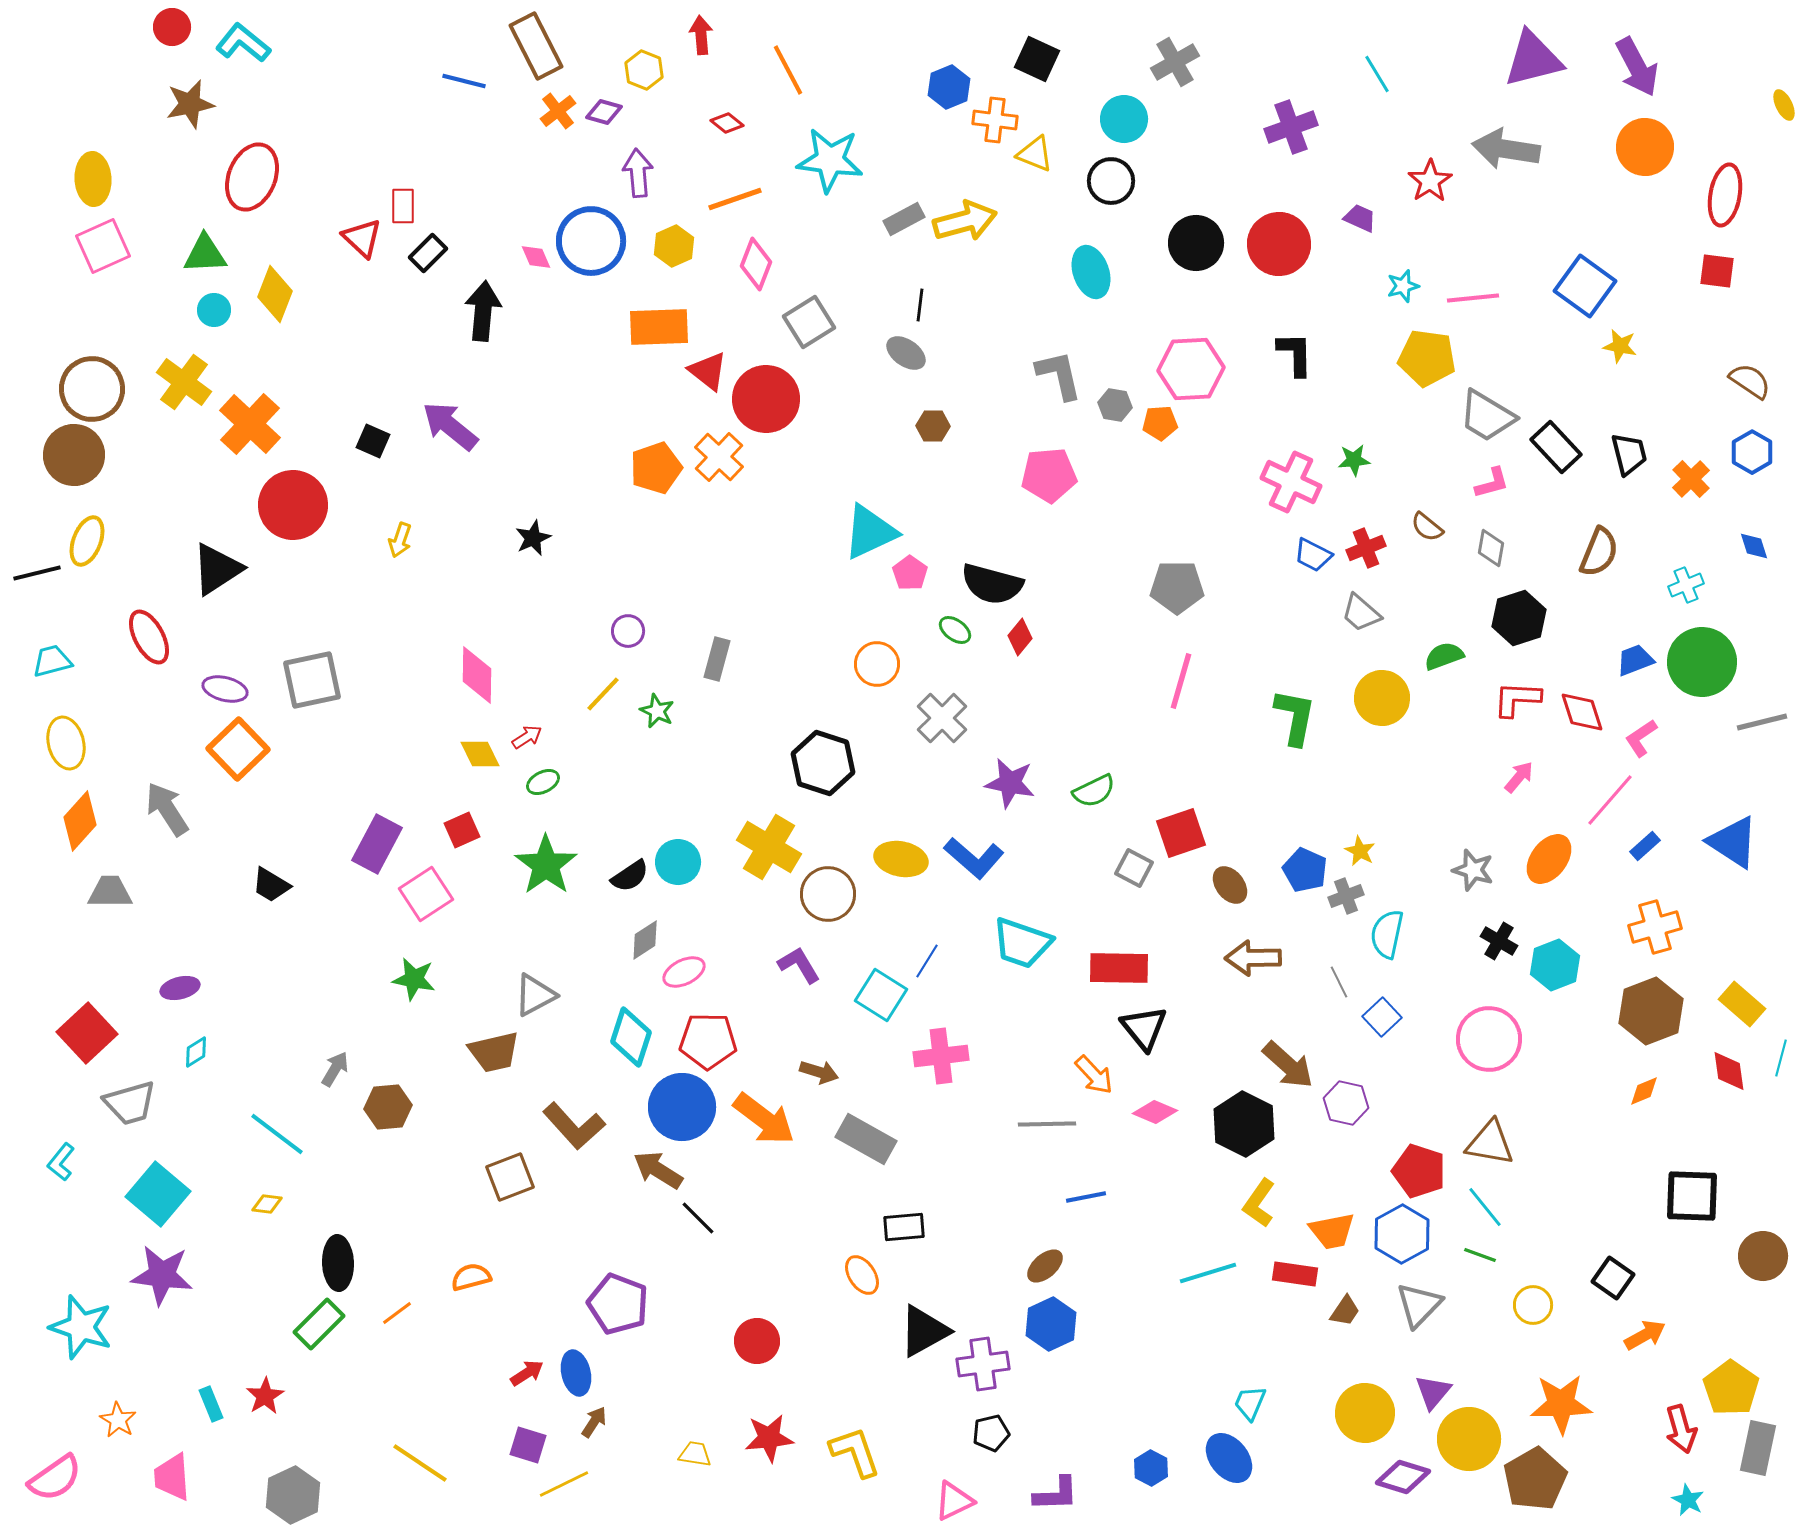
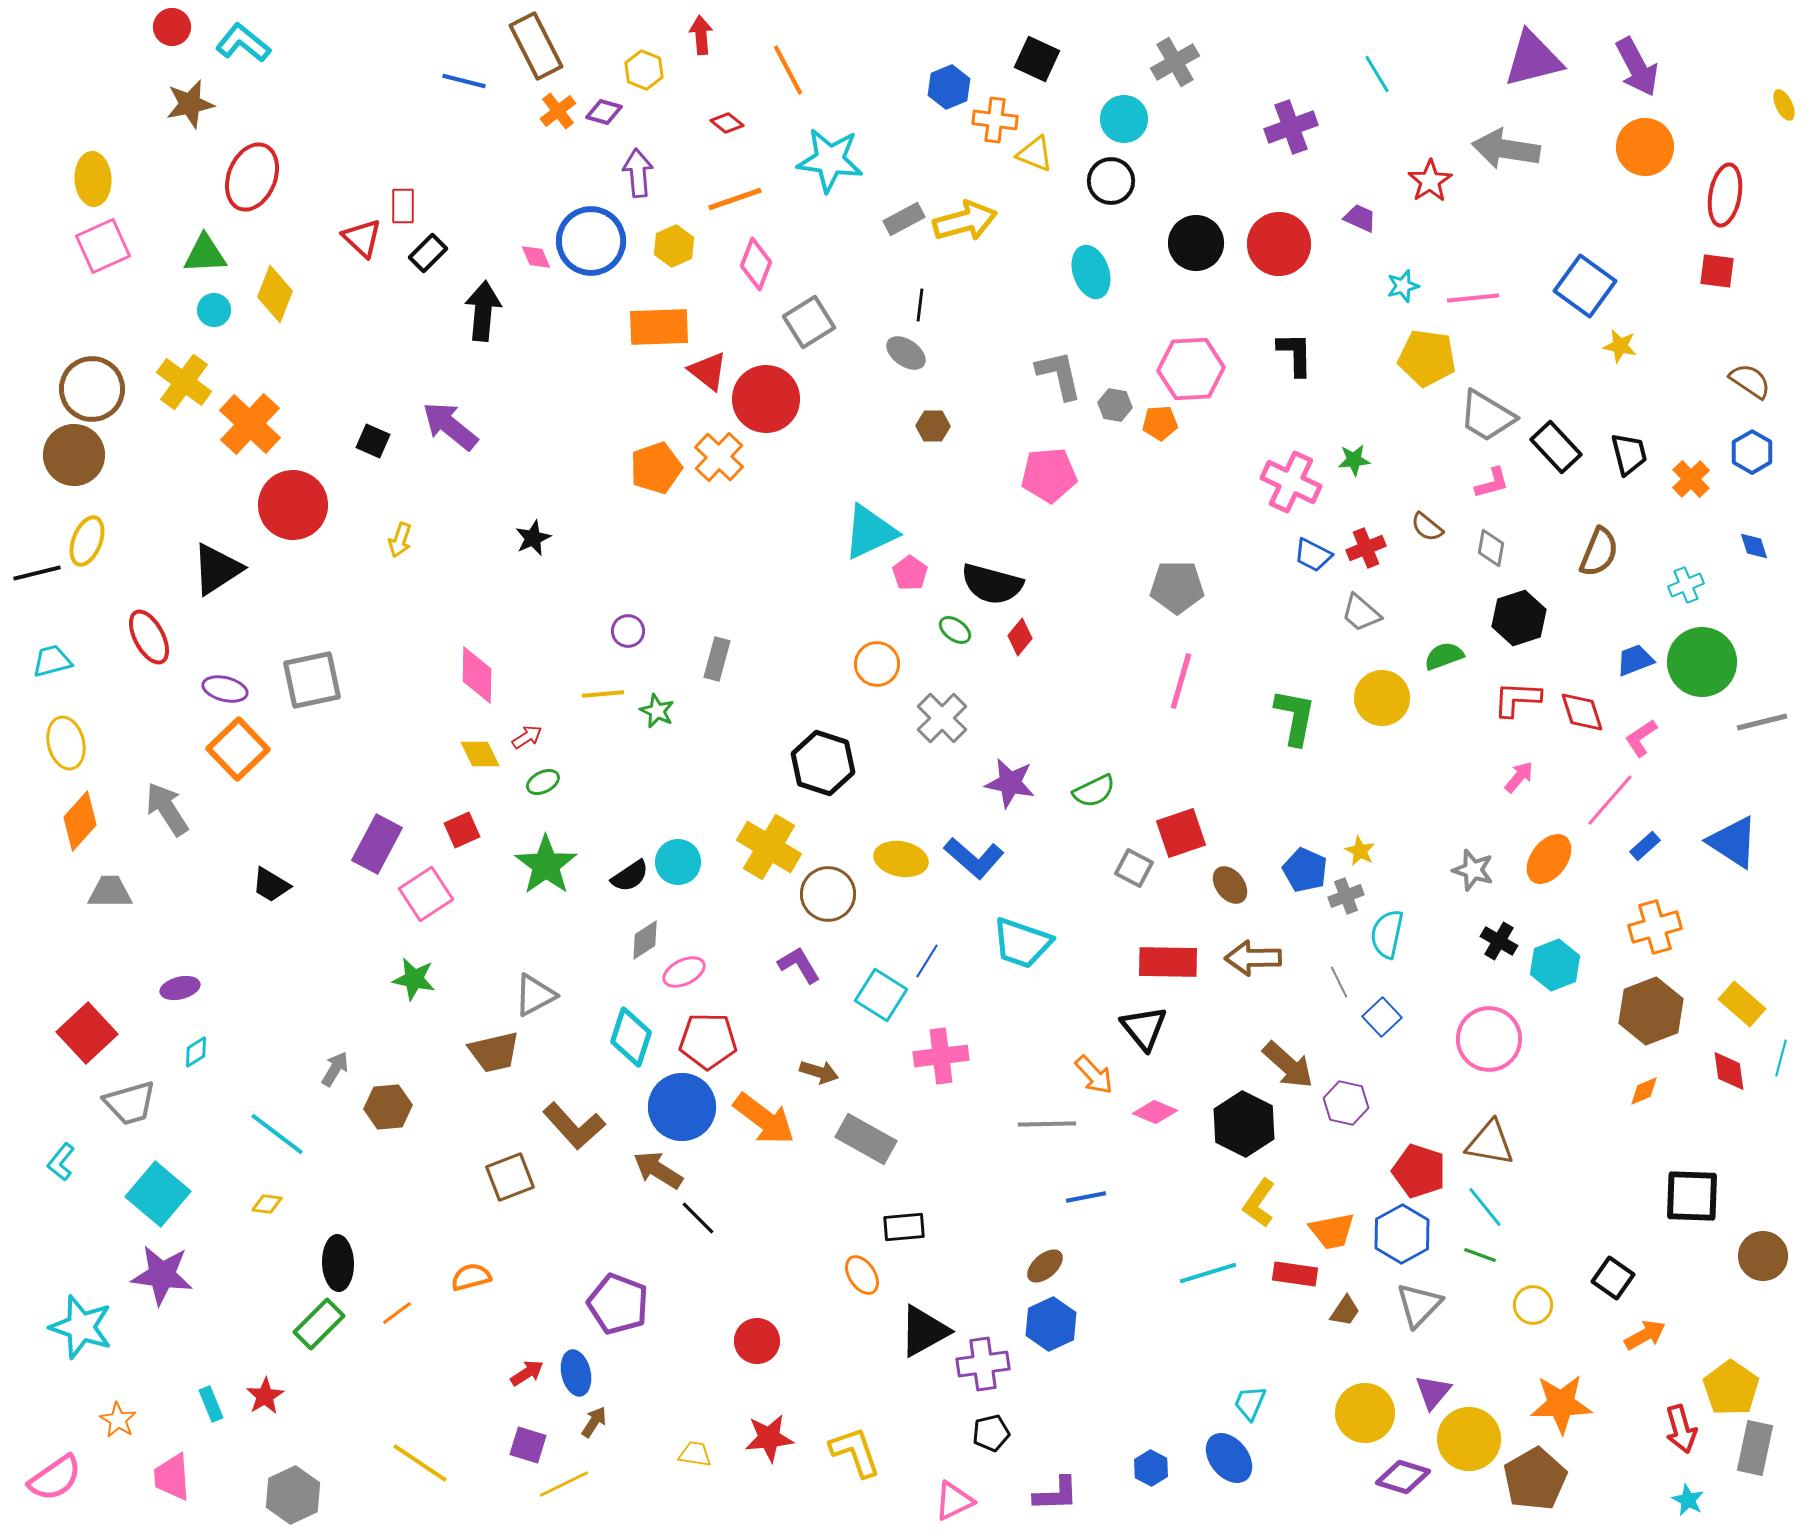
yellow line at (603, 694): rotated 42 degrees clockwise
red rectangle at (1119, 968): moved 49 px right, 6 px up
gray rectangle at (1758, 1448): moved 3 px left
